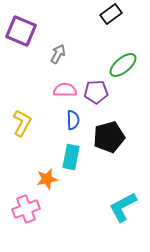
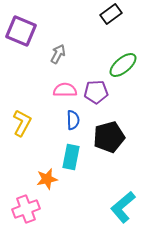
cyan L-shape: rotated 12 degrees counterclockwise
